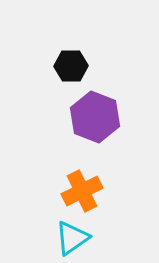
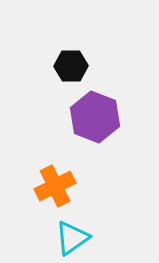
orange cross: moved 27 px left, 5 px up
